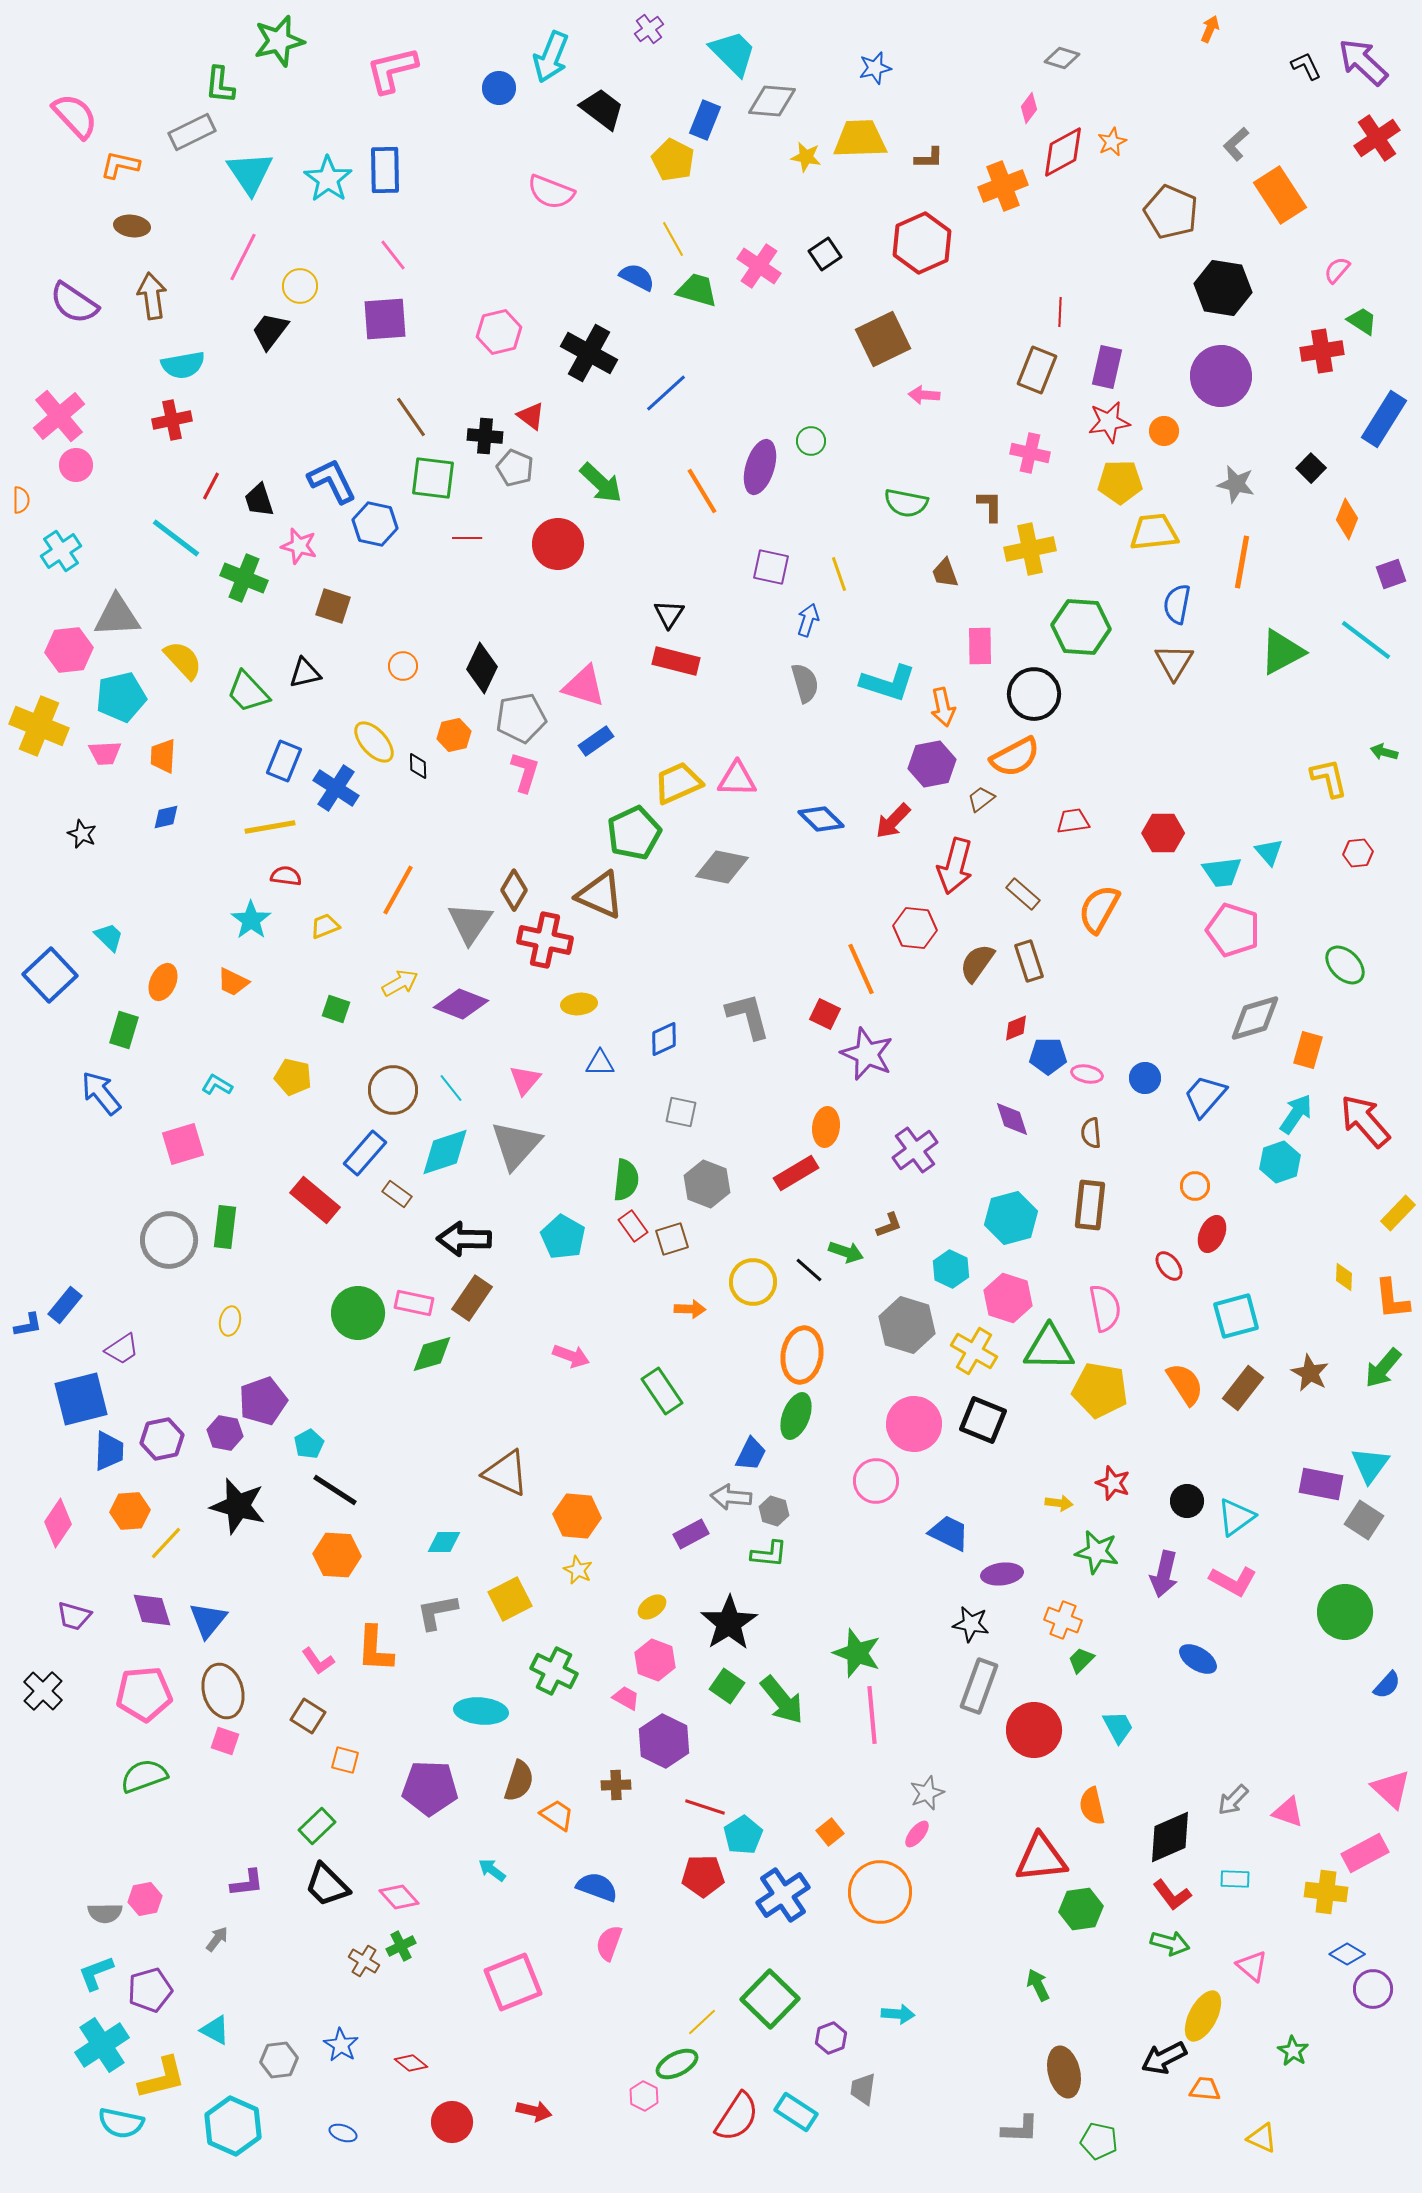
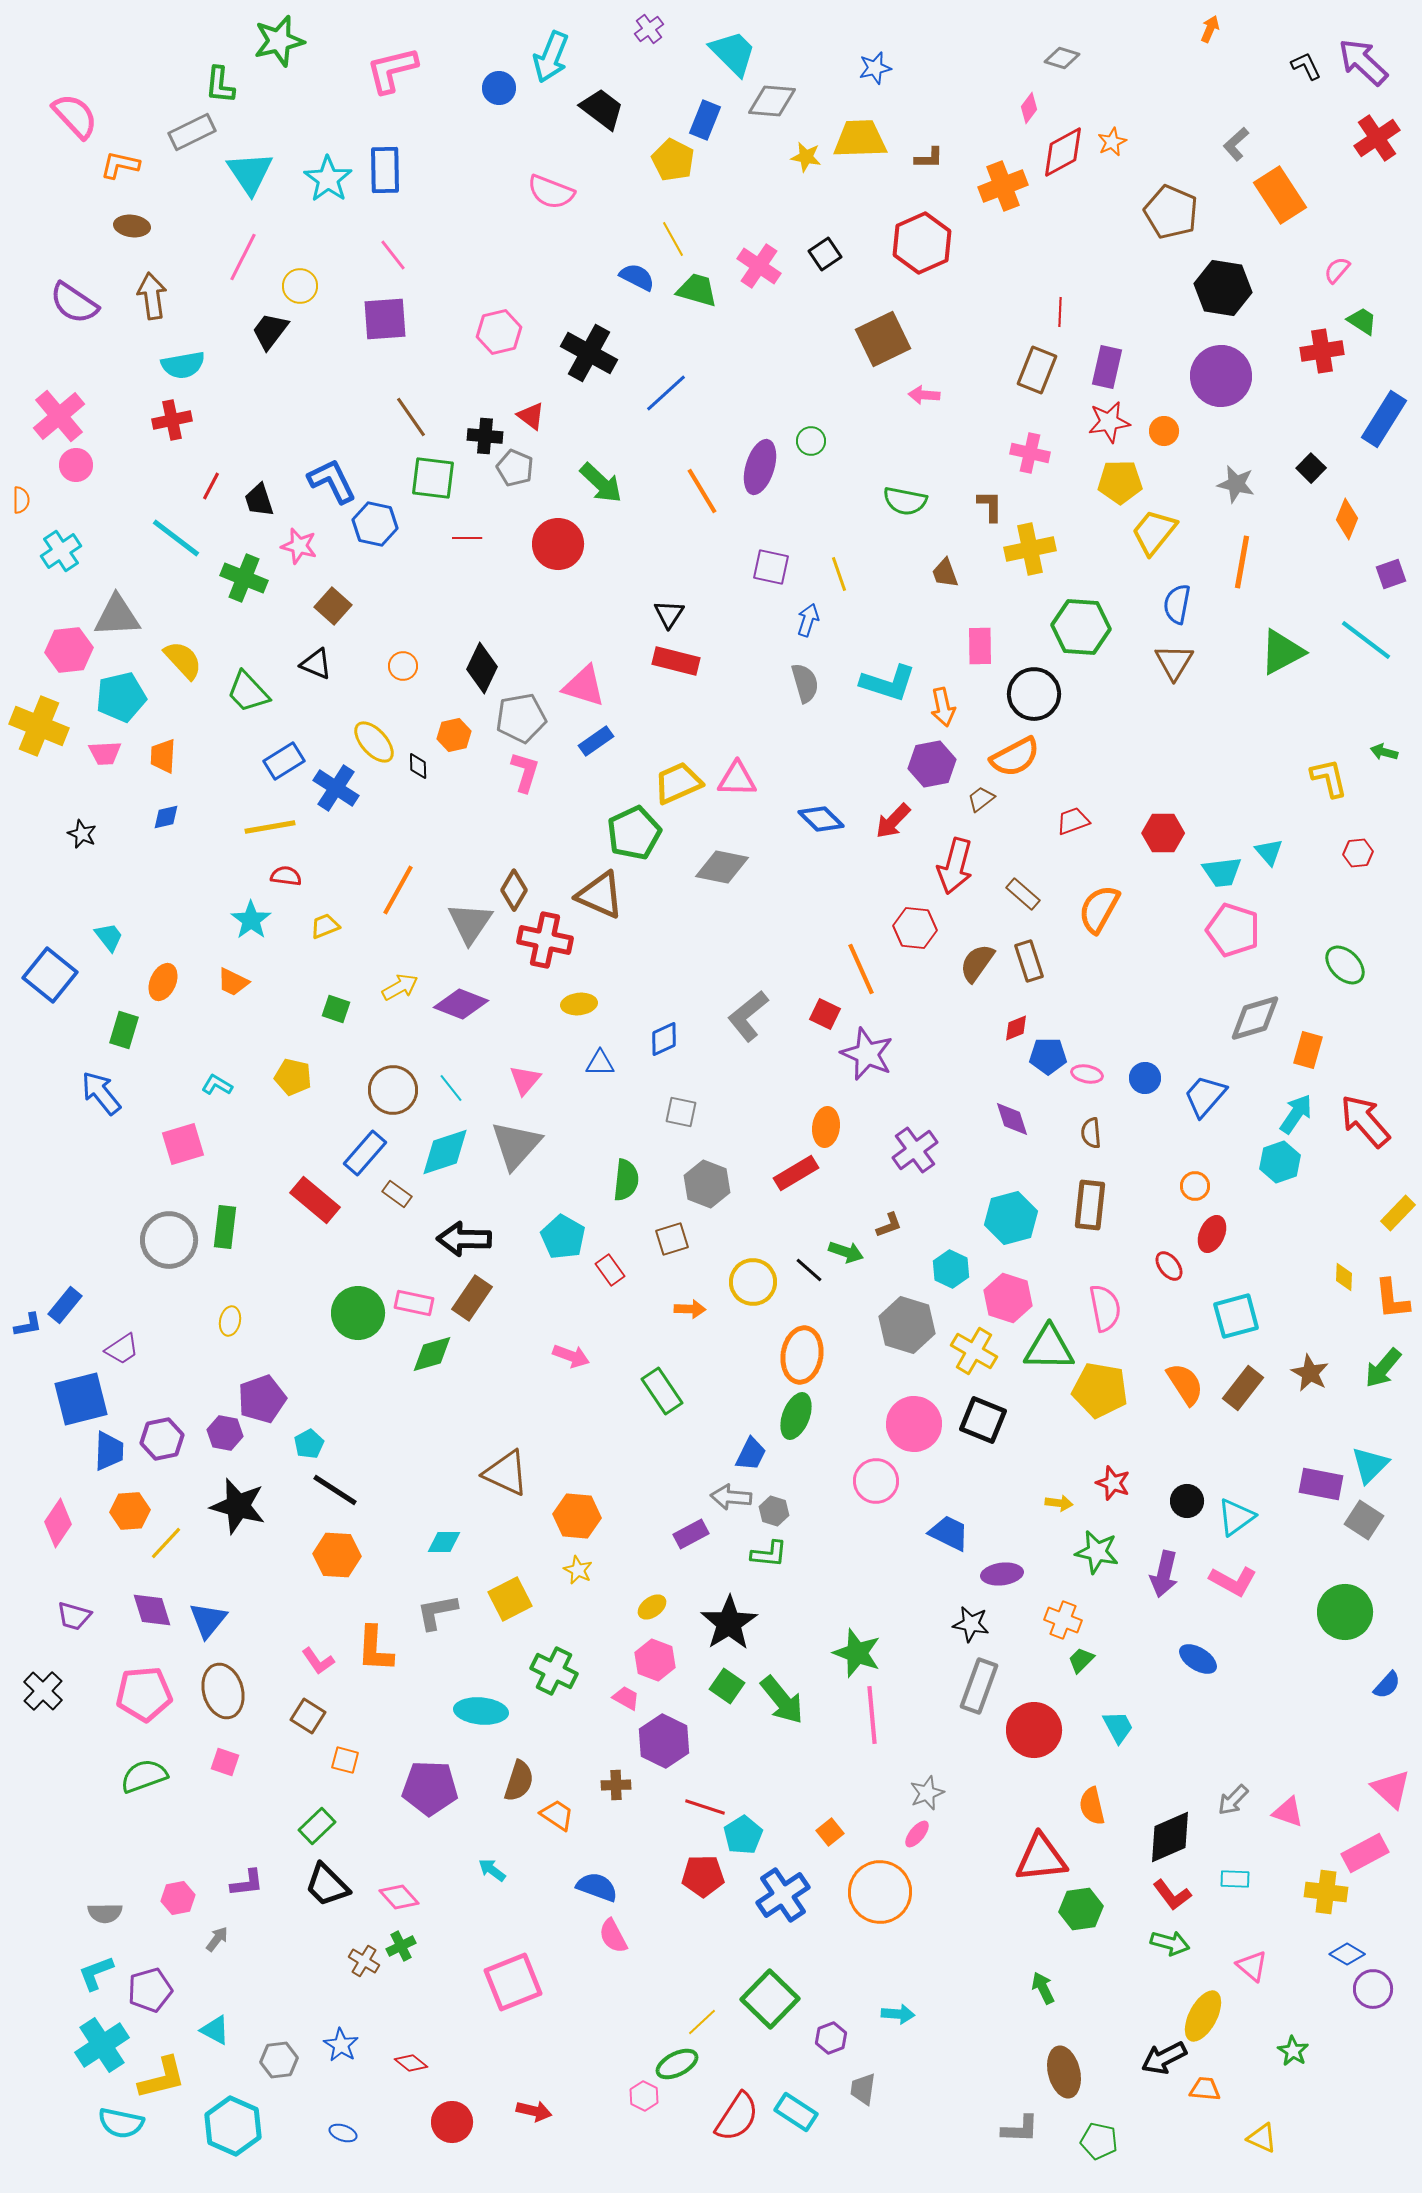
green semicircle at (906, 503): moved 1 px left, 2 px up
yellow trapezoid at (1154, 532): rotated 45 degrees counterclockwise
brown square at (333, 606): rotated 24 degrees clockwise
black triangle at (305, 673): moved 11 px right, 9 px up; rotated 36 degrees clockwise
blue rectangle at (284, 761): rotated 36 degrees clockwise
red trapezoid at (1073, 821): rotated 12 degrees counterclockwise
cyan trapezoid at (109, 937): rotated 8 degrees clockwise
blue square at (50, 975): rotated 8 degrees counterclockwise
yellow arrow at (400, 983): moved 4 px down
gray L-shape at (748, 1016): rotated 114 degrees counterclockwise
red rectangle at (633, 1226): moved 23 px left, 44 px down
purple pentagon at (263, 1401): moved 1 px left, 2 px up
cyan triangle at (1370, 1465): rotated 9 degrees clockwise
pink square at (225, 1741): moved 21 px down
pink hexagon at (145, 1899): moved 33 px right, 1 px up
pink semicircle at (609, 1943): moved 4 px right, 7 px up; rotated 48 degrees counterclockwise
green arrow at (1038, 1985): moved 5 px right, 3 px down
